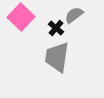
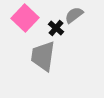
pink square: moved 4 px right, 1 px down
gray trapezoid: moved 14 px left, 1 px up
